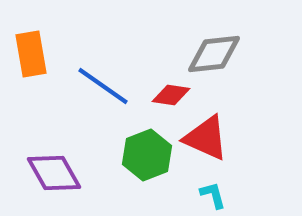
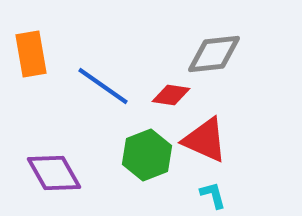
red triangle: moved 1 px left, 2 px down
